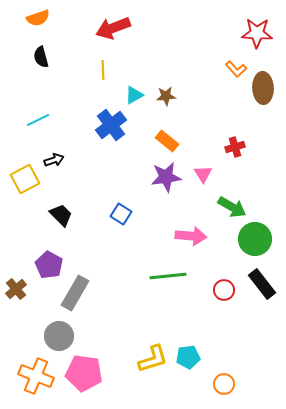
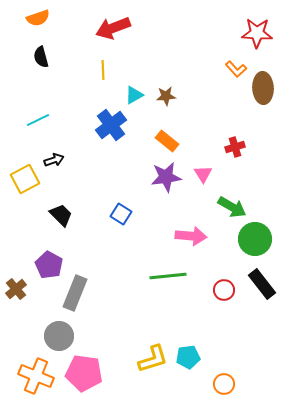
gray rectangle: rotated 8 degrees counterclockwise
